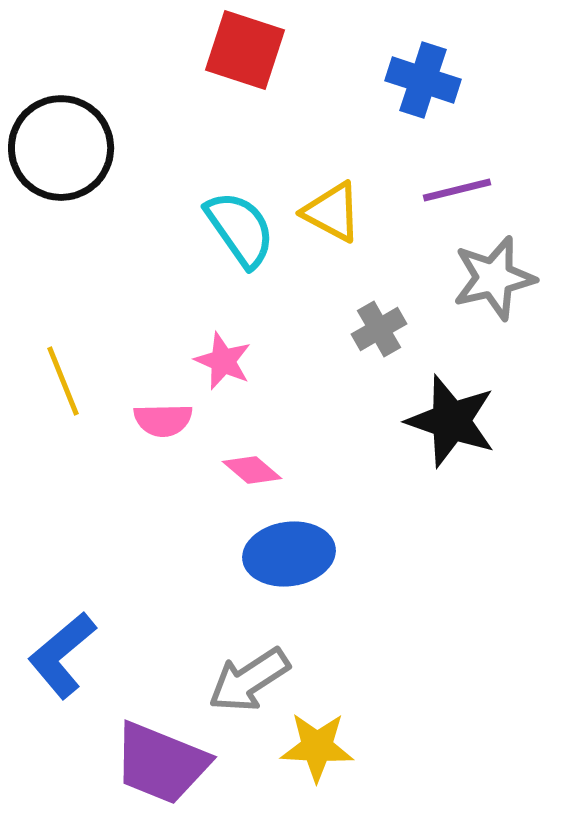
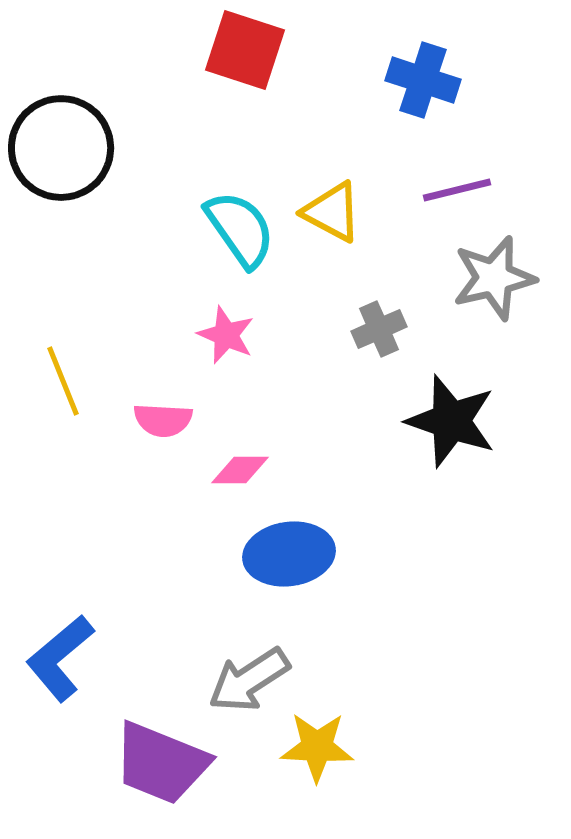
gray cross: rotated 6 degrees clockwise
pink star: moved 3 px right, 26 px up
pink semicircle: rotated 4 degrees clockwise
pink diamond: moved 12 px left; rotated 40 degrees counterclockwise
blue L-shape: moved 2 px left, 3 px down
